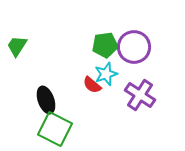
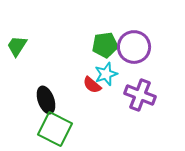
purple cross: rotated 12 degrees counterclockwise
